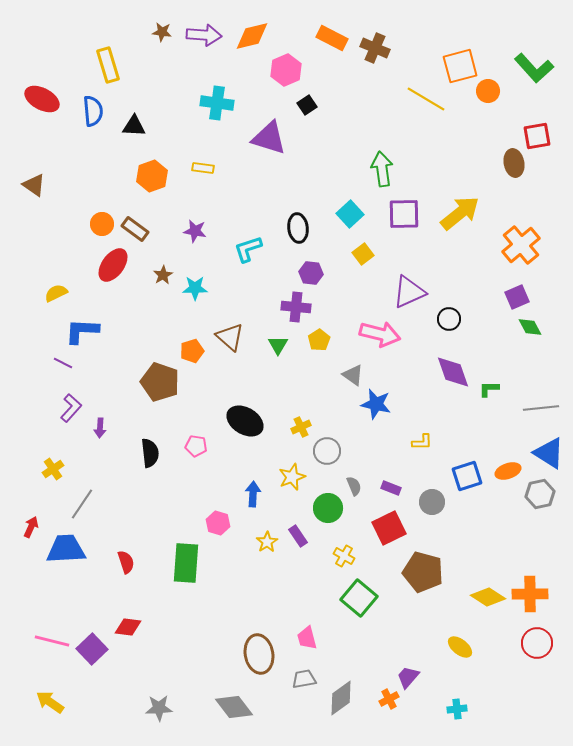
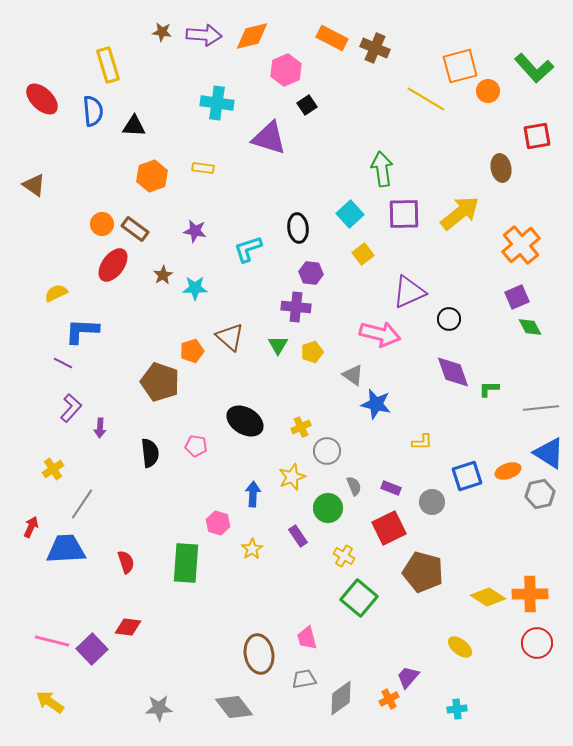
red ellipse at (42, 99): rotated 16 degrees clockwise
brown ellipse at (514, 163): moved 13 px left, 5 px down
yellow pentagon at (319, 340): moved 7 px left, 12 px down; rotated 15 degrees clockwise
yellow star at (267, 542): moved 15 px left, 7 px down
